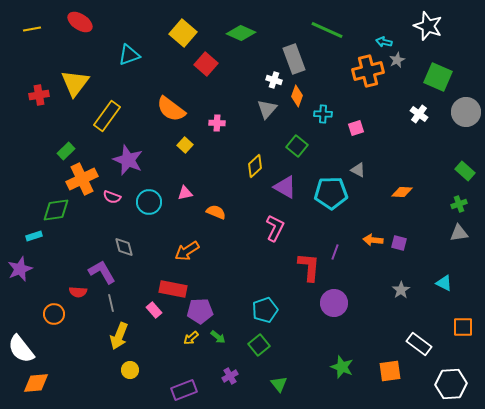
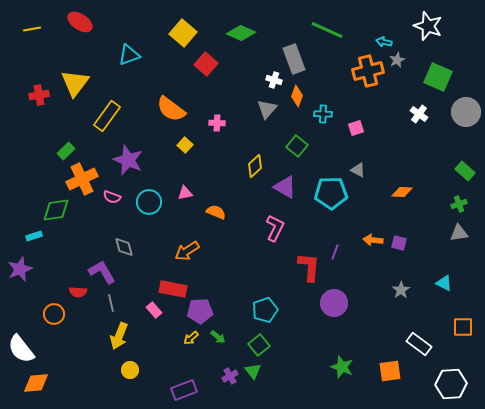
green triangle at (279, 384): moved 26 px left, 13 px up
